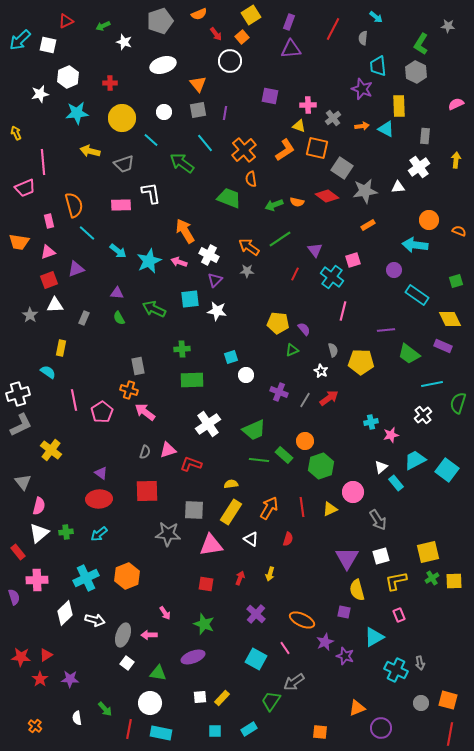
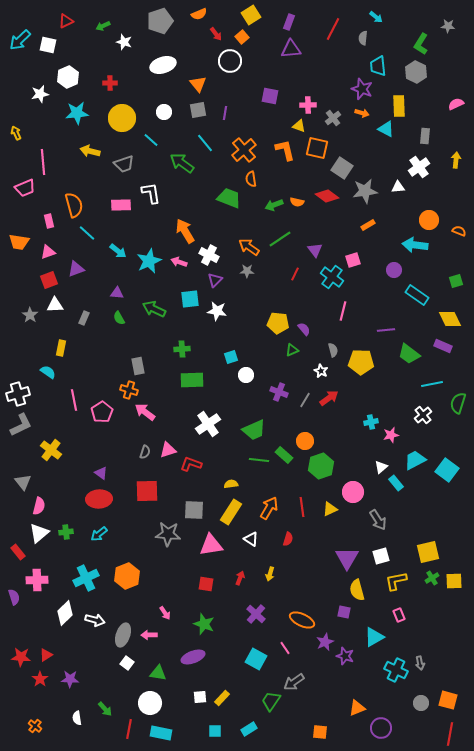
orange arrow at (362, 126): moved 13 px up; rotated 24 degrees clockwise
orange L-shape at (285, 150): rotated 70 degrees counterclockwise
